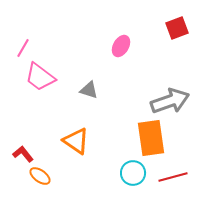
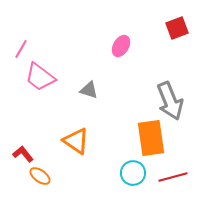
pink line: moved 2 px left, 1 px down
gray arrow: rotated 87 degrees clockwise
